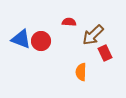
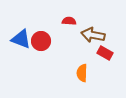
red semicircle: moved 1 px up
brown arrow: rotated 55 degrees clockwise
red rectangle: rotated 35 degrees counterclockwise
orange semicircle: moved 1 px right, 1 px down
